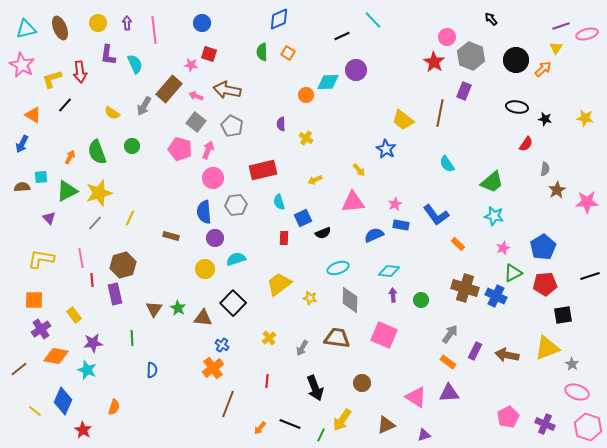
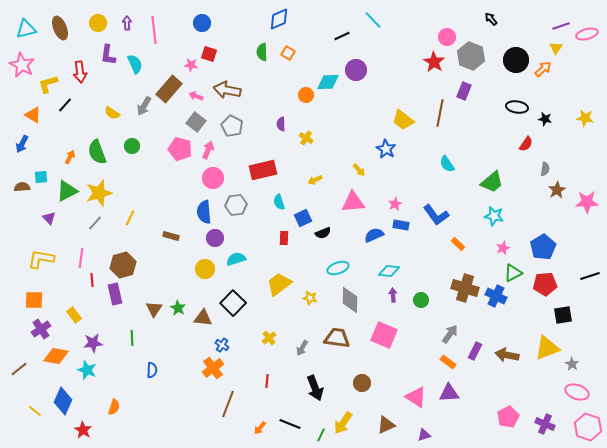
yellow L-shape at (52, 79): moved 4 px left, 5 px down
pink line at (81, 258): rotated 18 degrees clockwise
yellow arrow at (342, 420): moved 1 px right, 3 px down
